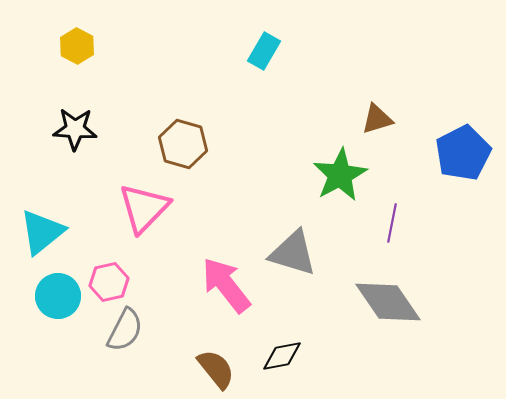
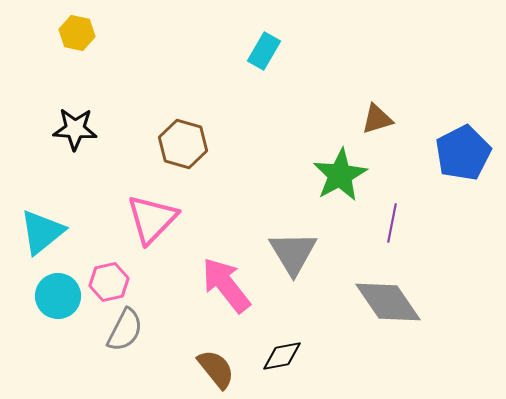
yellow hexagon: moved 13 px up; rotated 16 degrees counterclockwise
pink triangle: moved 8 px right, 11 px down
gray triangle: rotated 42 degrees clockwise
